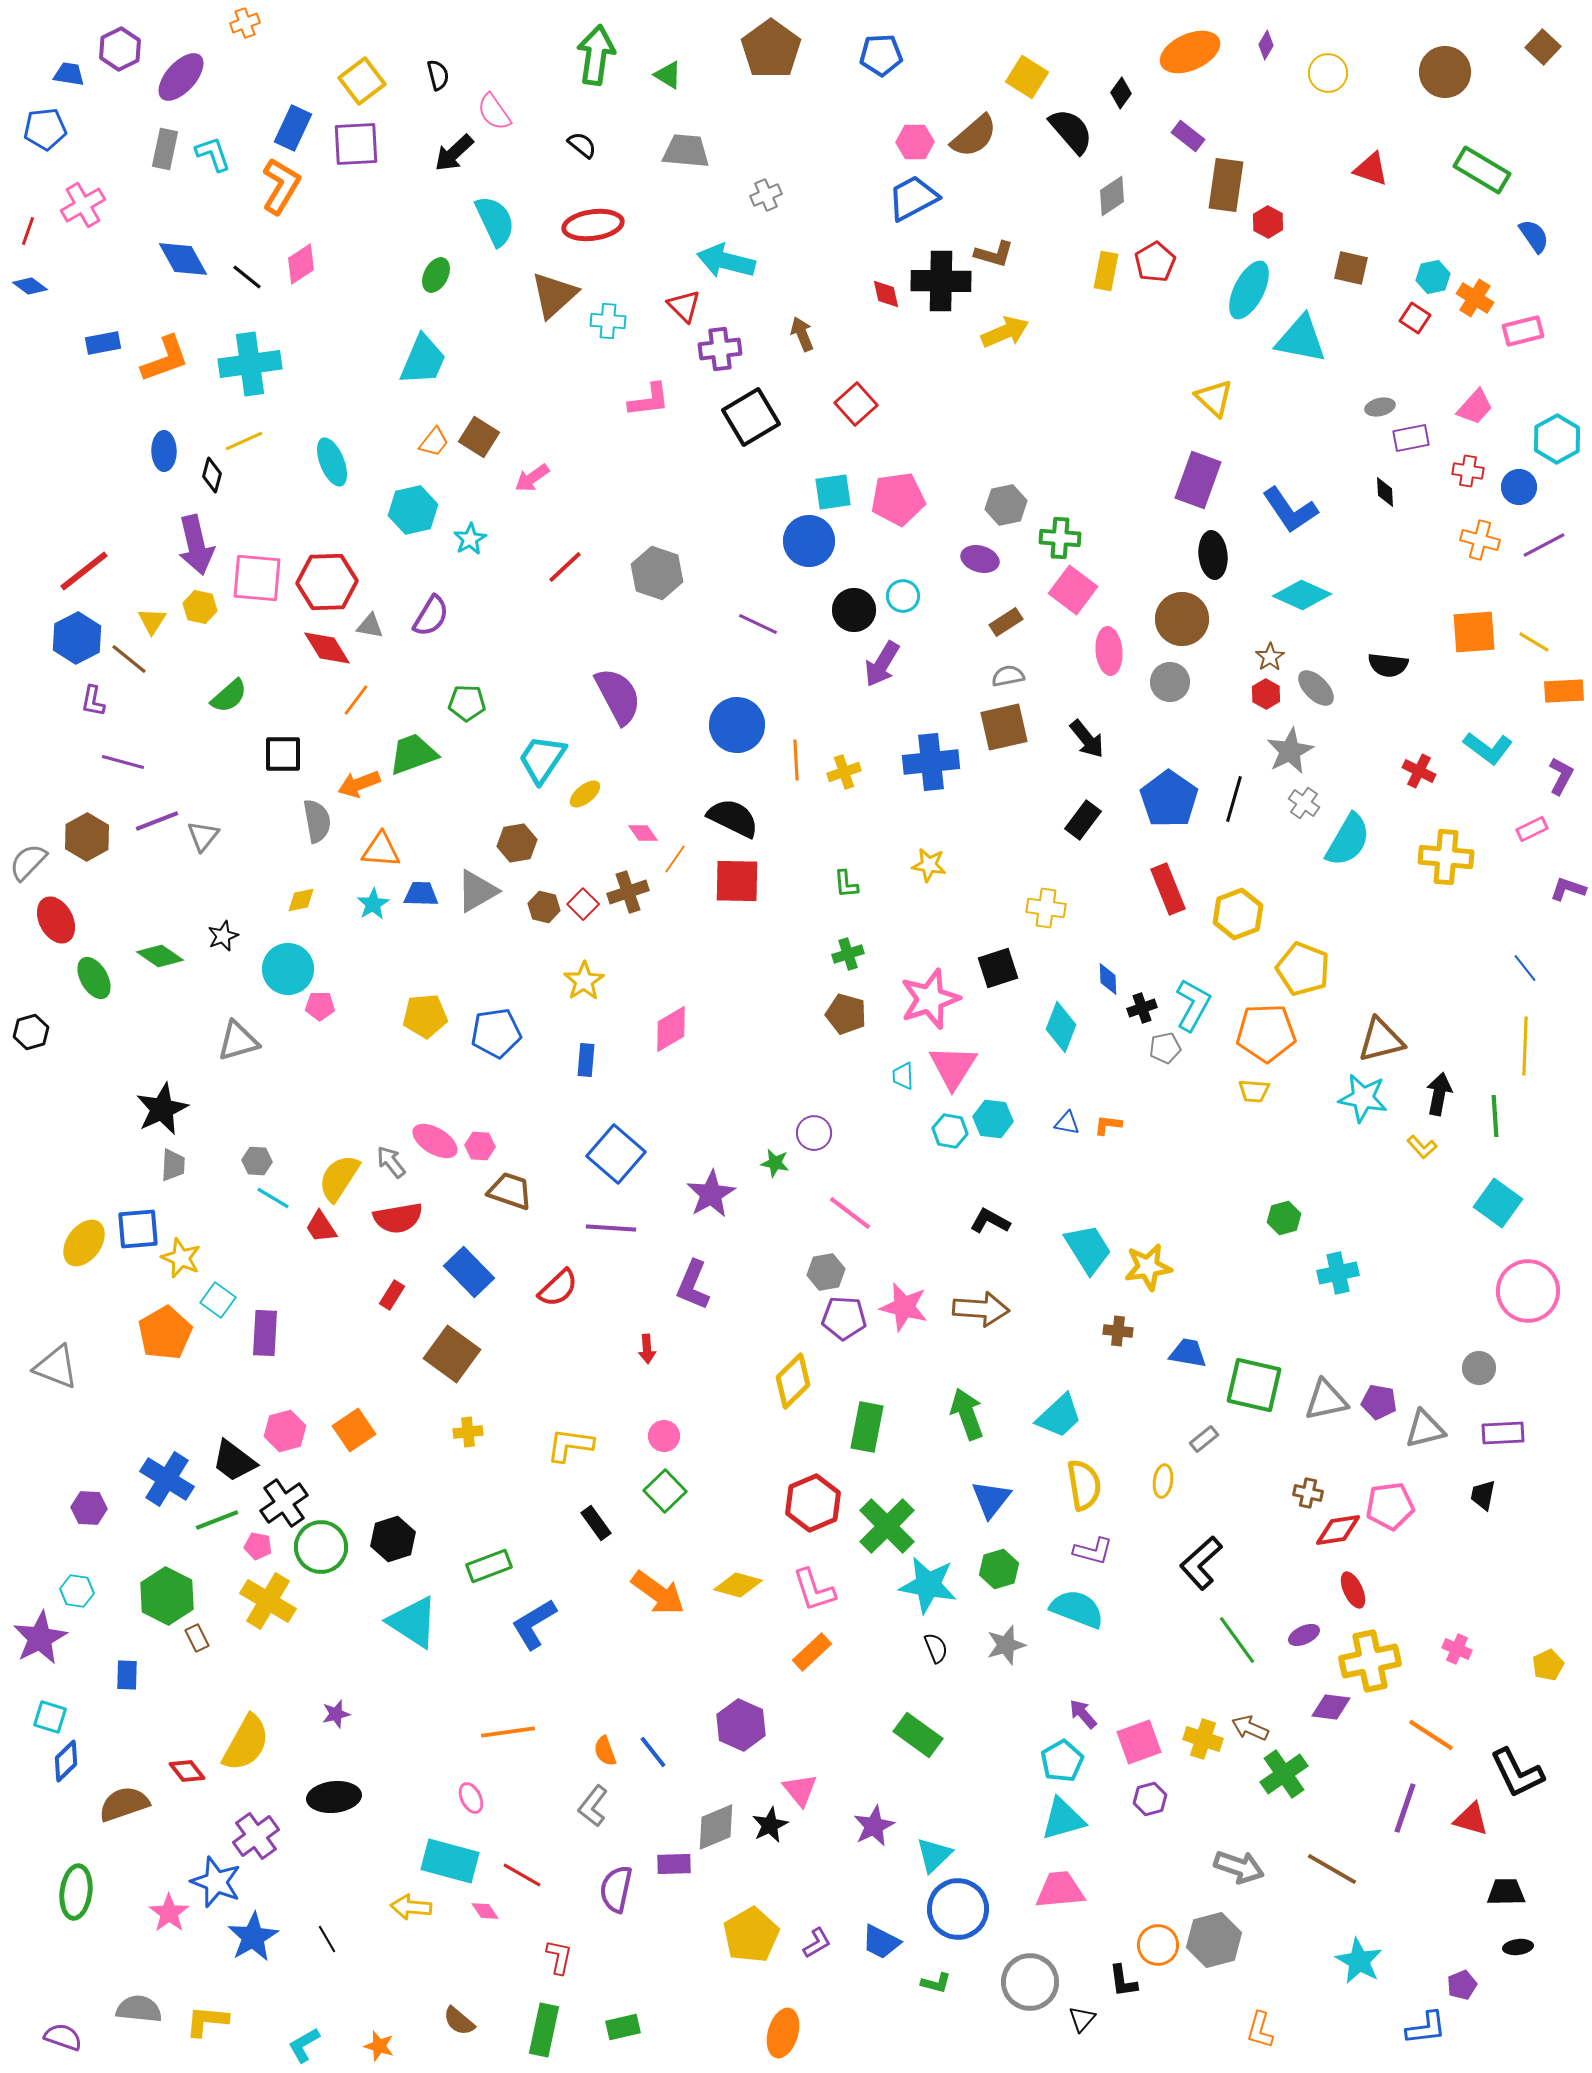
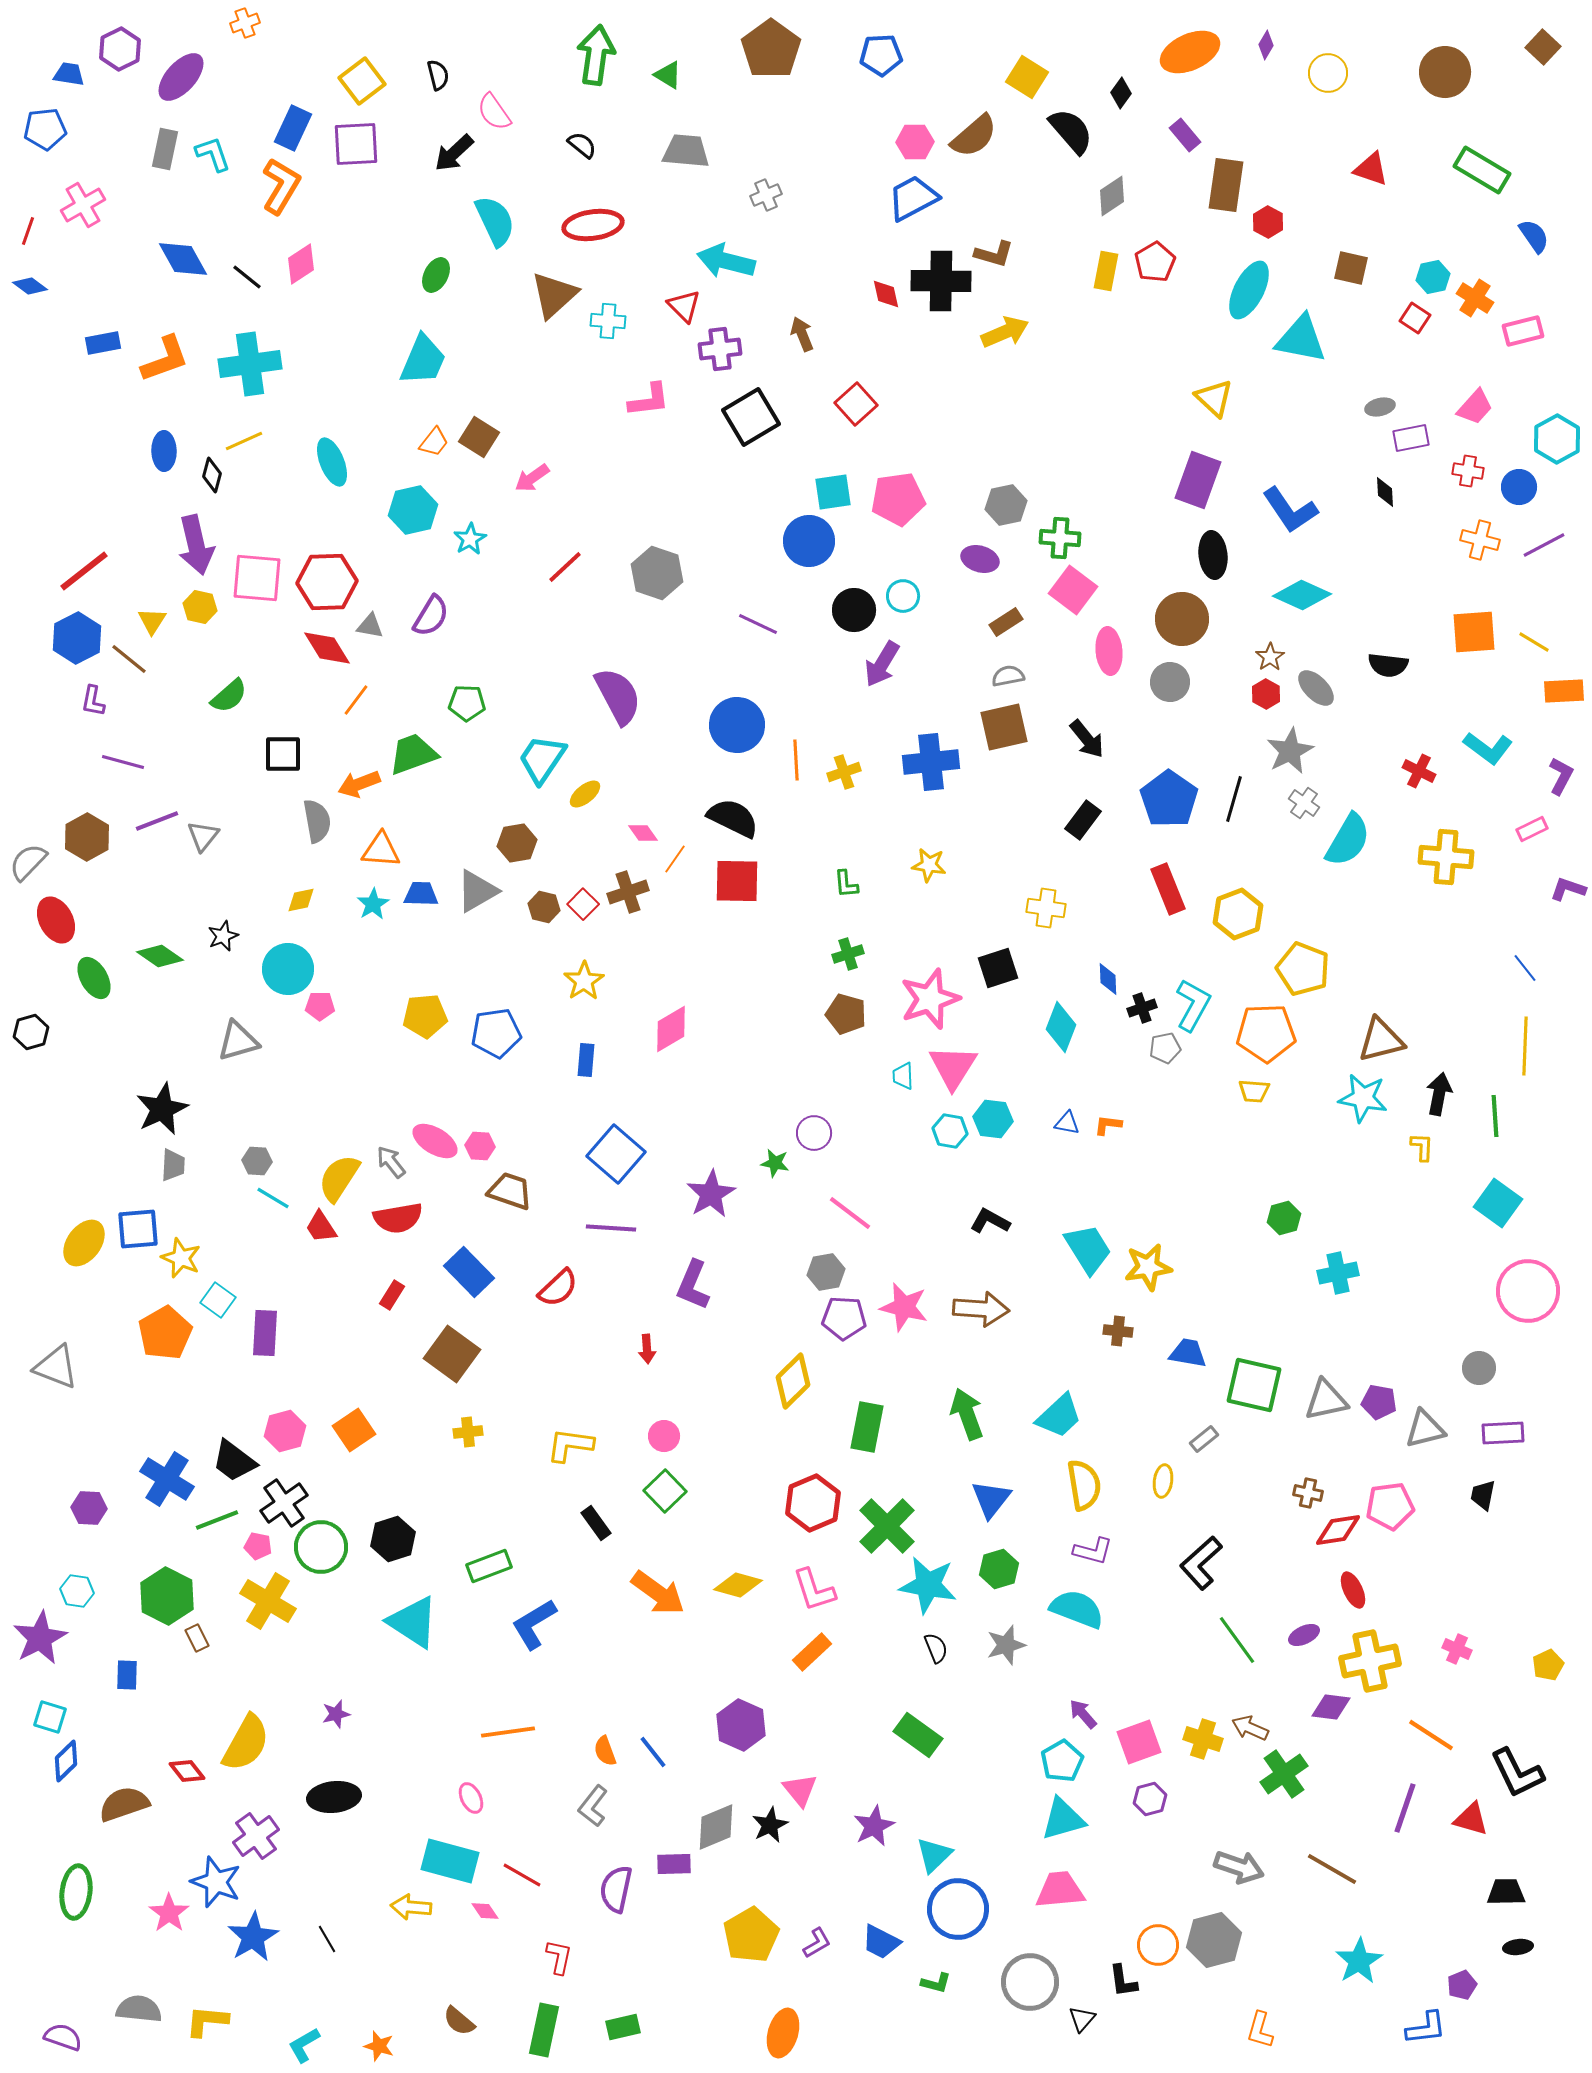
purple rectangle at (1188, 136): moved 3 px left, 1 px up; rotated 12 degrees clockwise
yellow L-shape at (1422, 1147): rotated 136 degrees counterclockwise
cyan star at (1359, 1961): rotated 12 degrees clockwise
